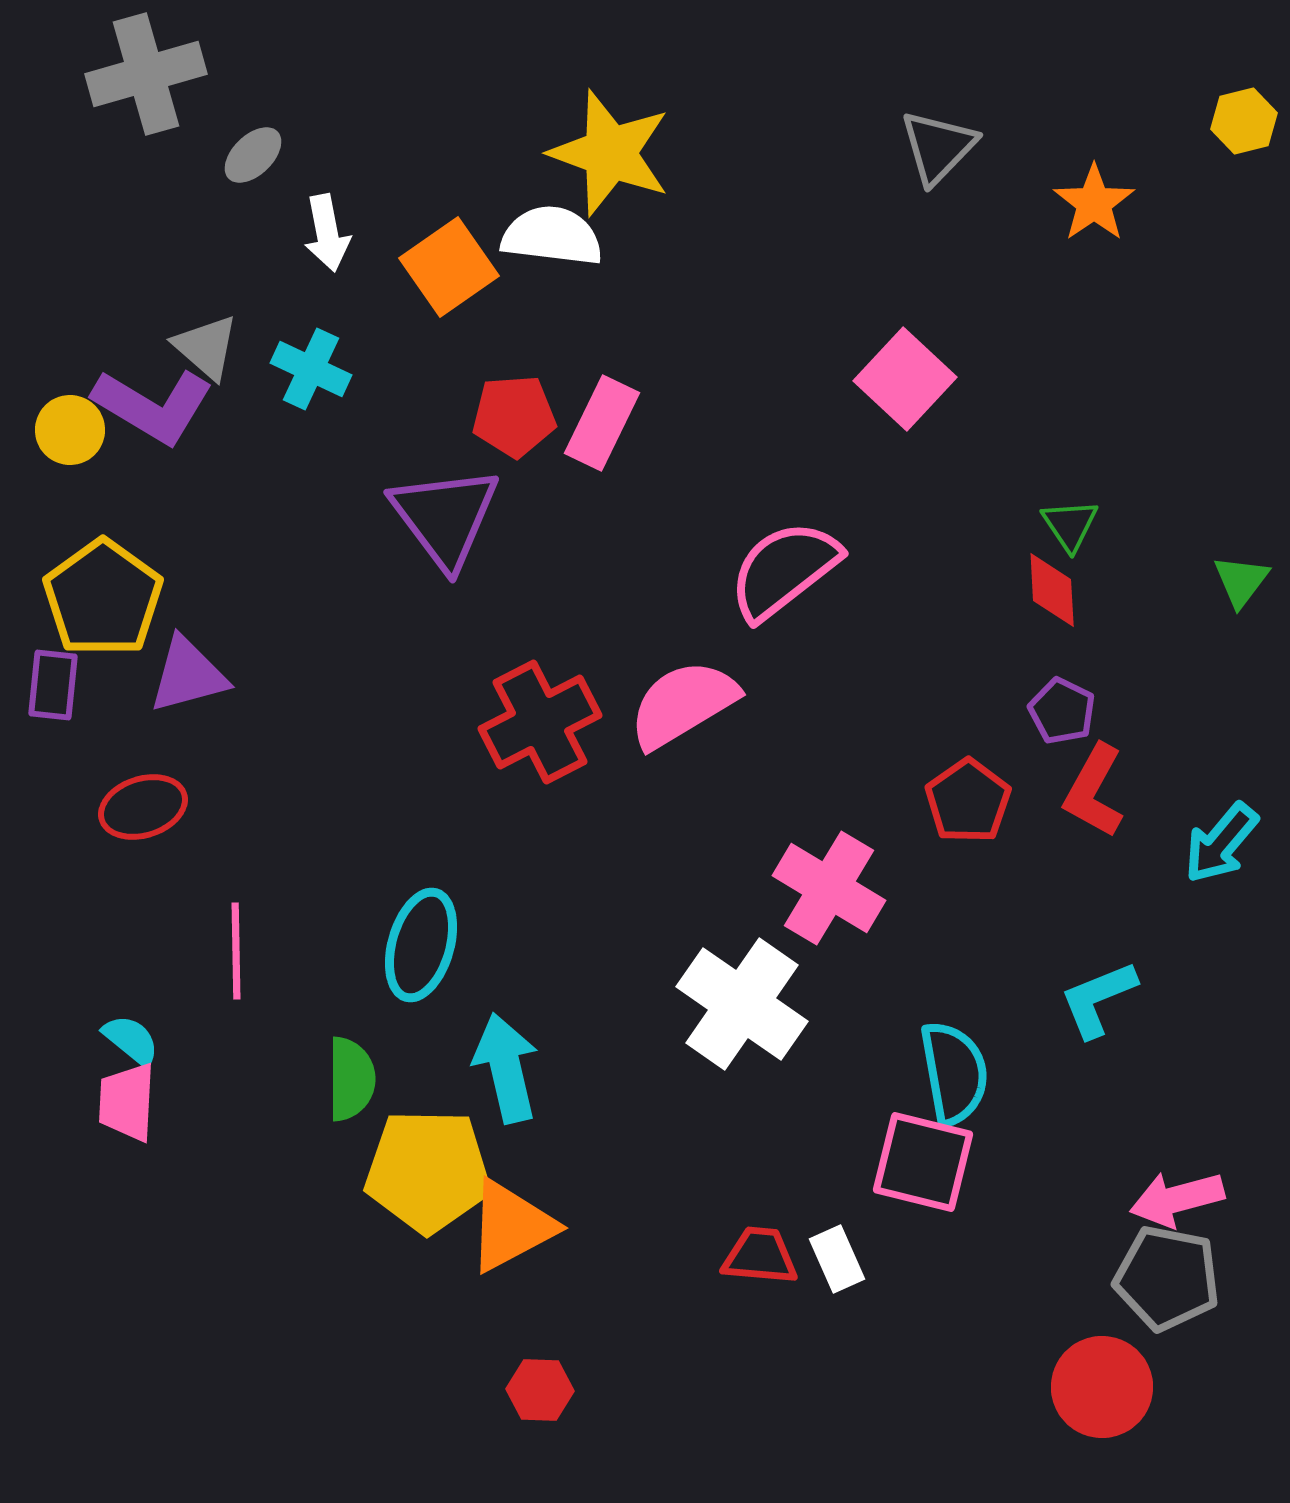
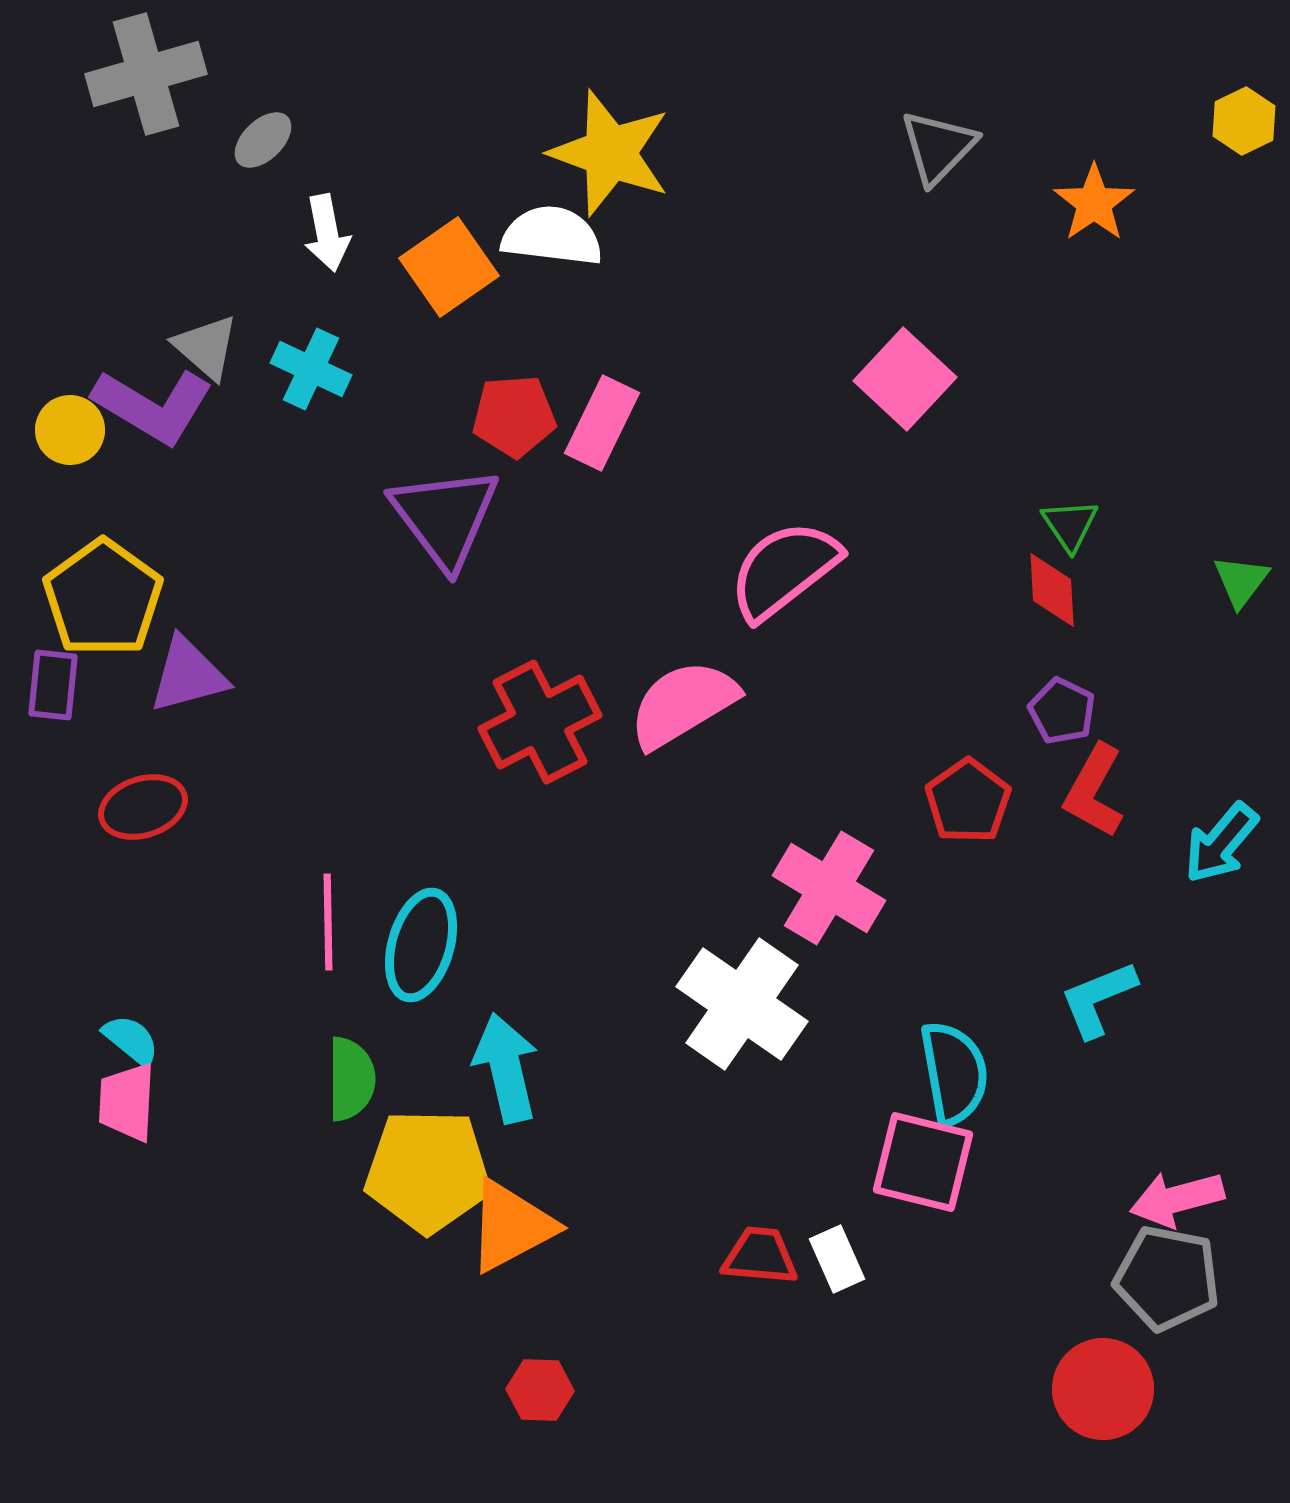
yellow hexagon at (1244, 121): rotated 12 degrees counterclockwise
gray ellipse at (253, 155): moved 10 px right, 15 px up
pink line at (236, 951): moved 92 px right, 29 px up
red circle at (1102, 1387): moved 1 px right, 2 px down
